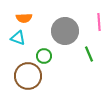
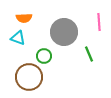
gray circle: moved 1 px left, 1 px down
brown circle: moved 1 px right, 1 px down
